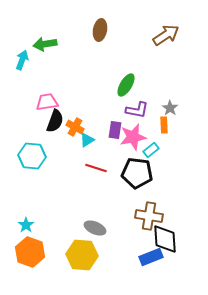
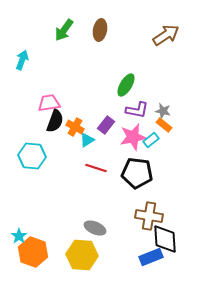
green arrow: moved 19 px right, 14 px up; rotated 45 degrees counterclockwise
pink trapezoid: moved 2 px right, 1 px down
gray star: moved 7 px left, 3 px down; rotated 21 degrees counterclockwise
orange rectangle: rotated 49 degrees counterclockwise
purple rectangle: moved 9 px left, 5 px up; rotated 30 degrees clockwise
cyan rectangle: moved 10 px up
cyan star: moved 7 px left, 11 px down
orange hexagon: moved 3 px right
